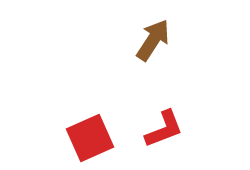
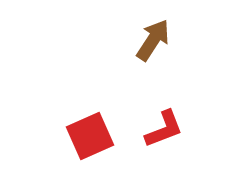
red square: moved 2 px up
